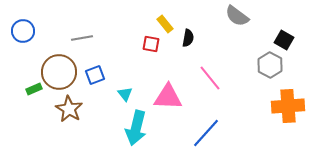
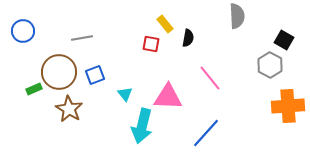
gray semicircle: rotated 130 degrees counterclockwise
cyan arrow: moved 6 px right, 2 px up
